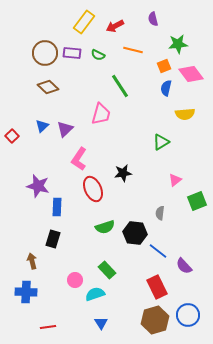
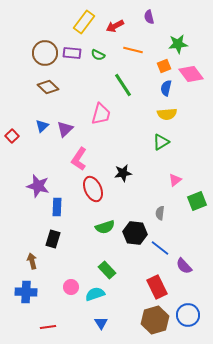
purple semicircle at (153, 19): moved 4 px left, 2 px up
green line at (120, 86): moved 3 px right, 1 px up
yellow semicircle at (185, 114): moved 18 px left
blue line at (158, 251): moved 2 px right, 3 px up
pink circle at (75, 280): moved 4 px left, 7 px down
